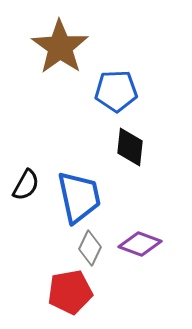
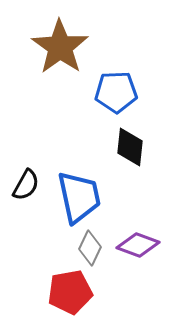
blue pentagon: moved 1 px down
purple diamond: moved 2 px left, 1 px down
